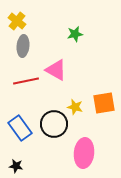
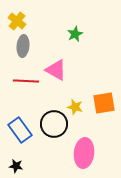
green star: rotated 14 degrees counterclockwise
red line: rotated 15 degrees clockwise
blue rectangle: moved 2 px down
